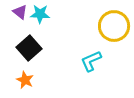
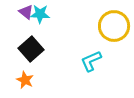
purple triangle: moved 6 px right
black square: moved 2 px right, 1 px down
